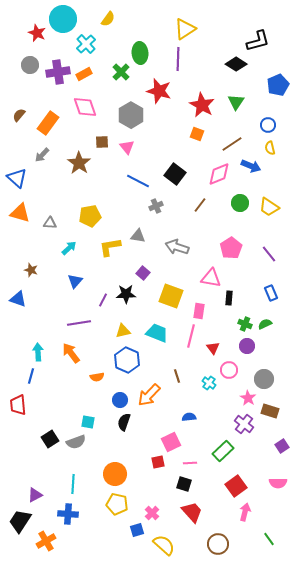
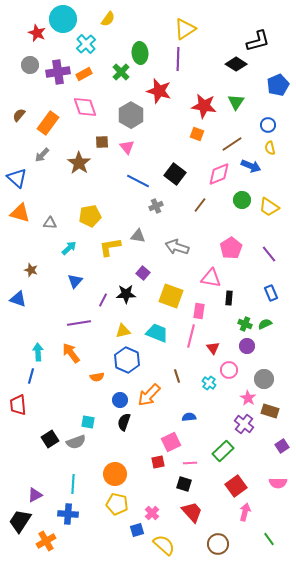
red star at (202, 105): moved 2 px right, 1 px down; rotated 20 degrees counterclockwise
green circle at (240, 203): moved 2 px right, 3 px up
